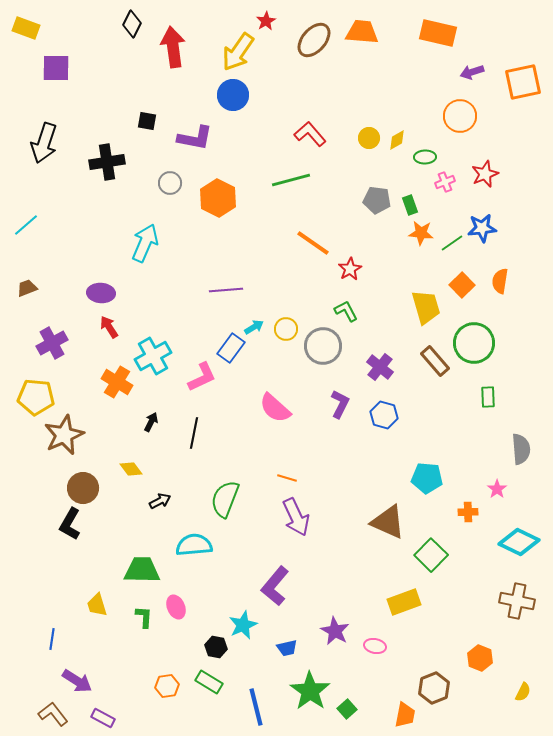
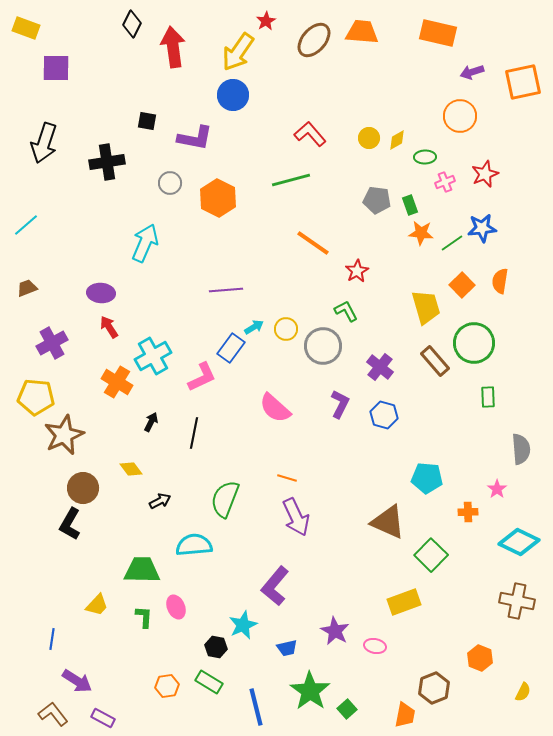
red star at (350, 269): moved 7 px right, 2 px down
yellow trapezoid at (97, 605): rotated 120 degrees counterclockwise
